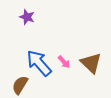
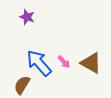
brown triangle: rotated 15 degrees counterclockwise
brown semicircle: moved 2 px right
